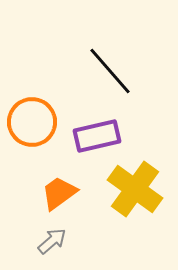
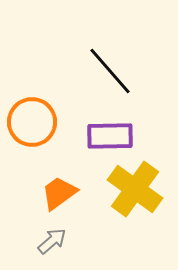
purple rectangle: moved 13 px right; rotated 12 degrees clockwise
